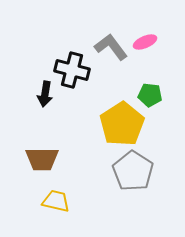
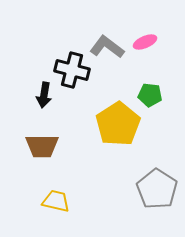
gray L-shape: moved 4 px left; rotated 16 degrees counterclockwise
black arrow: moved 1 px left, 1 px down
yellow pentagon: moved 4 px left
brown trapezoid: moved 13 px up
gray pentagon: moved 24 px right, 18 px down
